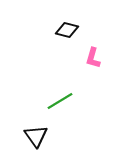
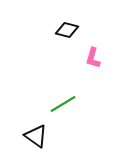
green line: moved 3 px right, 3 px down
black triangle: rotated 20 degrees counterclockwise
